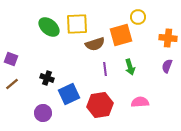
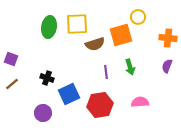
green ellipse: rotated 60 degrees clockwise
purple line: moved 1 px right, 3 px down
